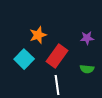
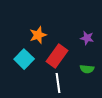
purple star: rotated 16 degrees clockwise
white line: moved 1 px right, 2 px up
